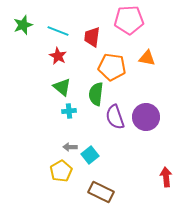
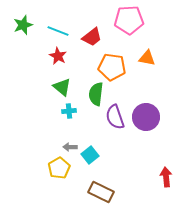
red trapezoid: rotated 135 degrees counterclockwise
yellow pentagon: moved 2 px left, 3 px up
